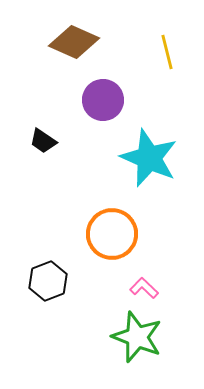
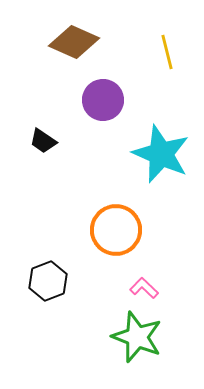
cyan star: moved 12 px right, 4 px up
orange circle: moved 4 px right, 4 px up
